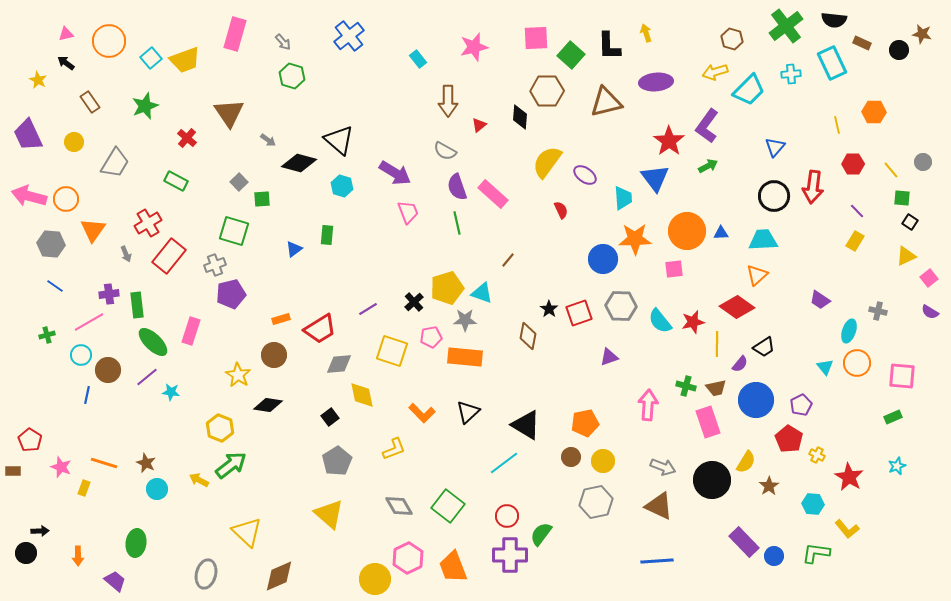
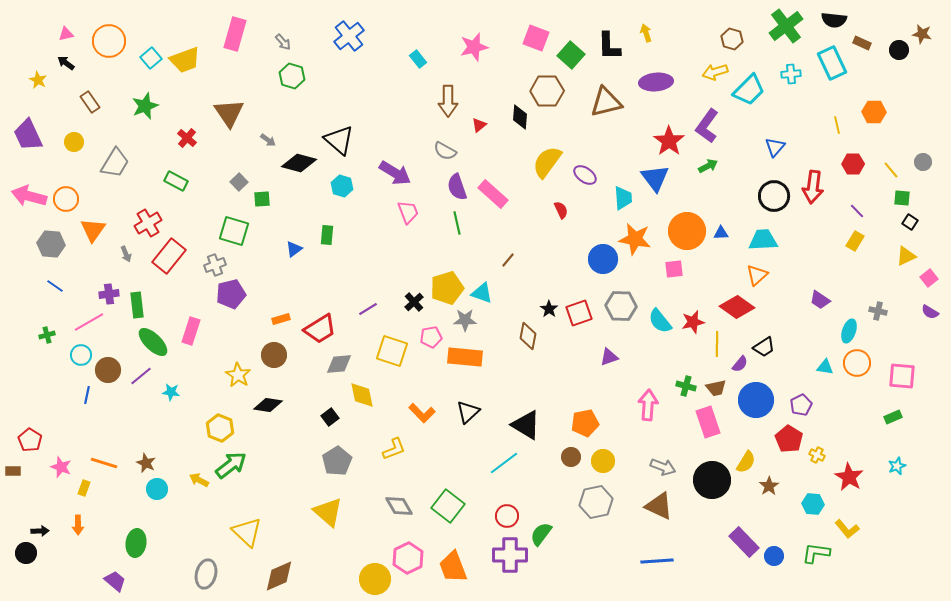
pink square at (536, 38): rotated 24 degrees clockwise
orange star at (635, 239): rotated 12 degrees clockwise
cyan triangle at (825, 367): rotated 42 degrees counterclockwise
purple line at (147, 377): moved 6 px left, 1 px up
yellow triangle at (329, 514): moved 1 px left, 2 px up
orange arrow at (78, 556): moved 31 px up
